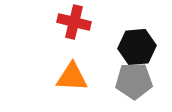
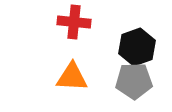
red cross: rotated 8 degrees counterclockwise
black hexagon: rotated 15 degrees counterclockwise
